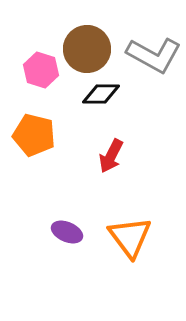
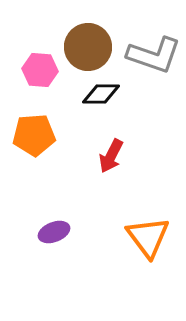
brown circle: moved 1 px right, 2 px up
gray L-shape: rotated 10 degrees counterclockwise
pink hexagon: moved 1 px left; rotated 12 degrees counterclockwise
orange pentagon: rotated 18 degrees counterclockwise
purple ellipse: moved 13 px left; rotated 44 degrees counterclockwise
orange triangle: moved 18 px right
